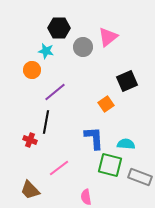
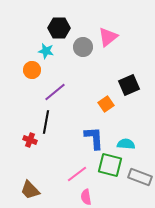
black square: moved 2 px right, 4 px down
pink line: moved 18 px right, 6 px down
